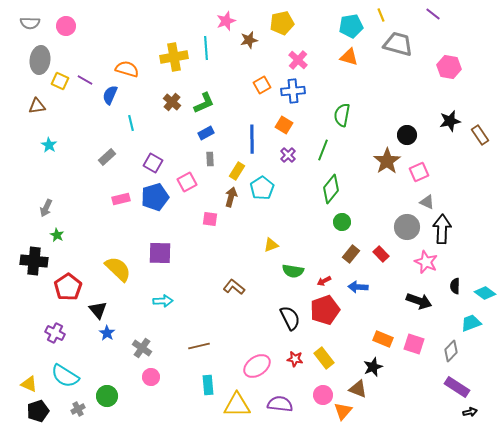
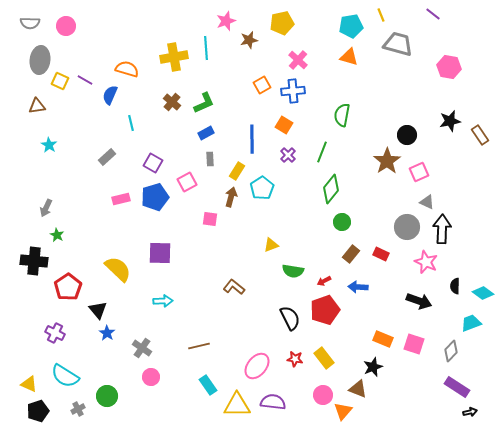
green line at (323, 150): moved 1 px left, 2 px down
red rectangle at (381, 254): rotated 21 degrees counterclockwise
cyan diamond at (485, 293): moved 2 px left
pink ellipse at (257, 366): rotated 16 degrees counterclockwise
cyan rectangle at (208, 385): rotated 30 degrees counterclockwise
purple semicircle at (280, 404): moved 7 px left, 2 px up
